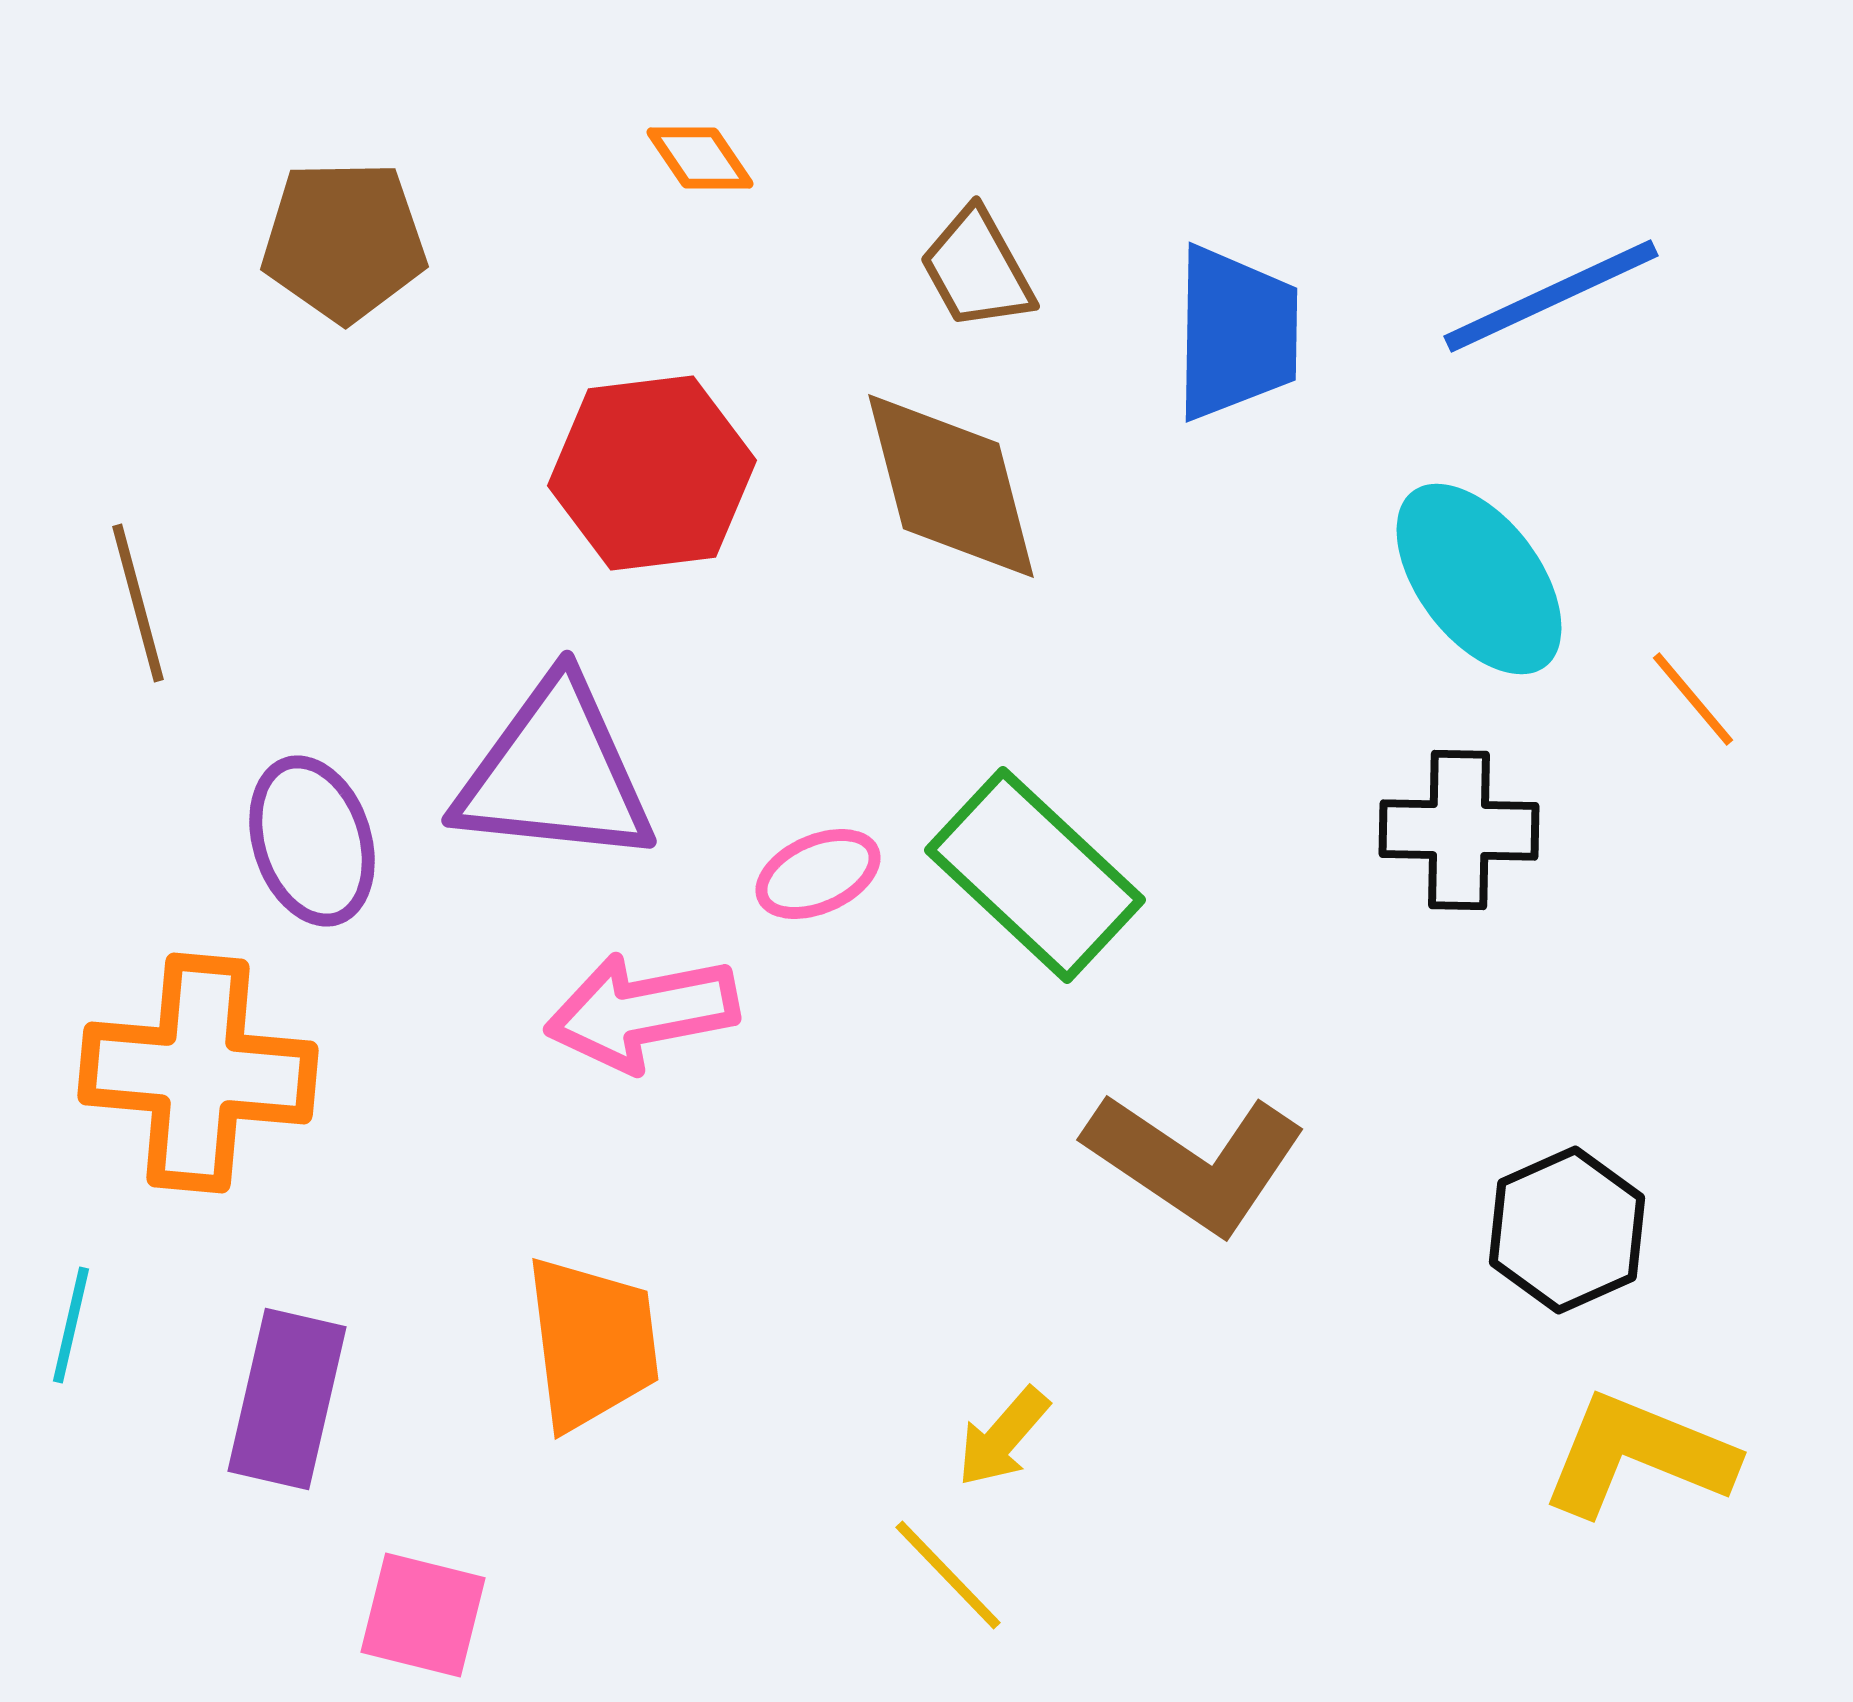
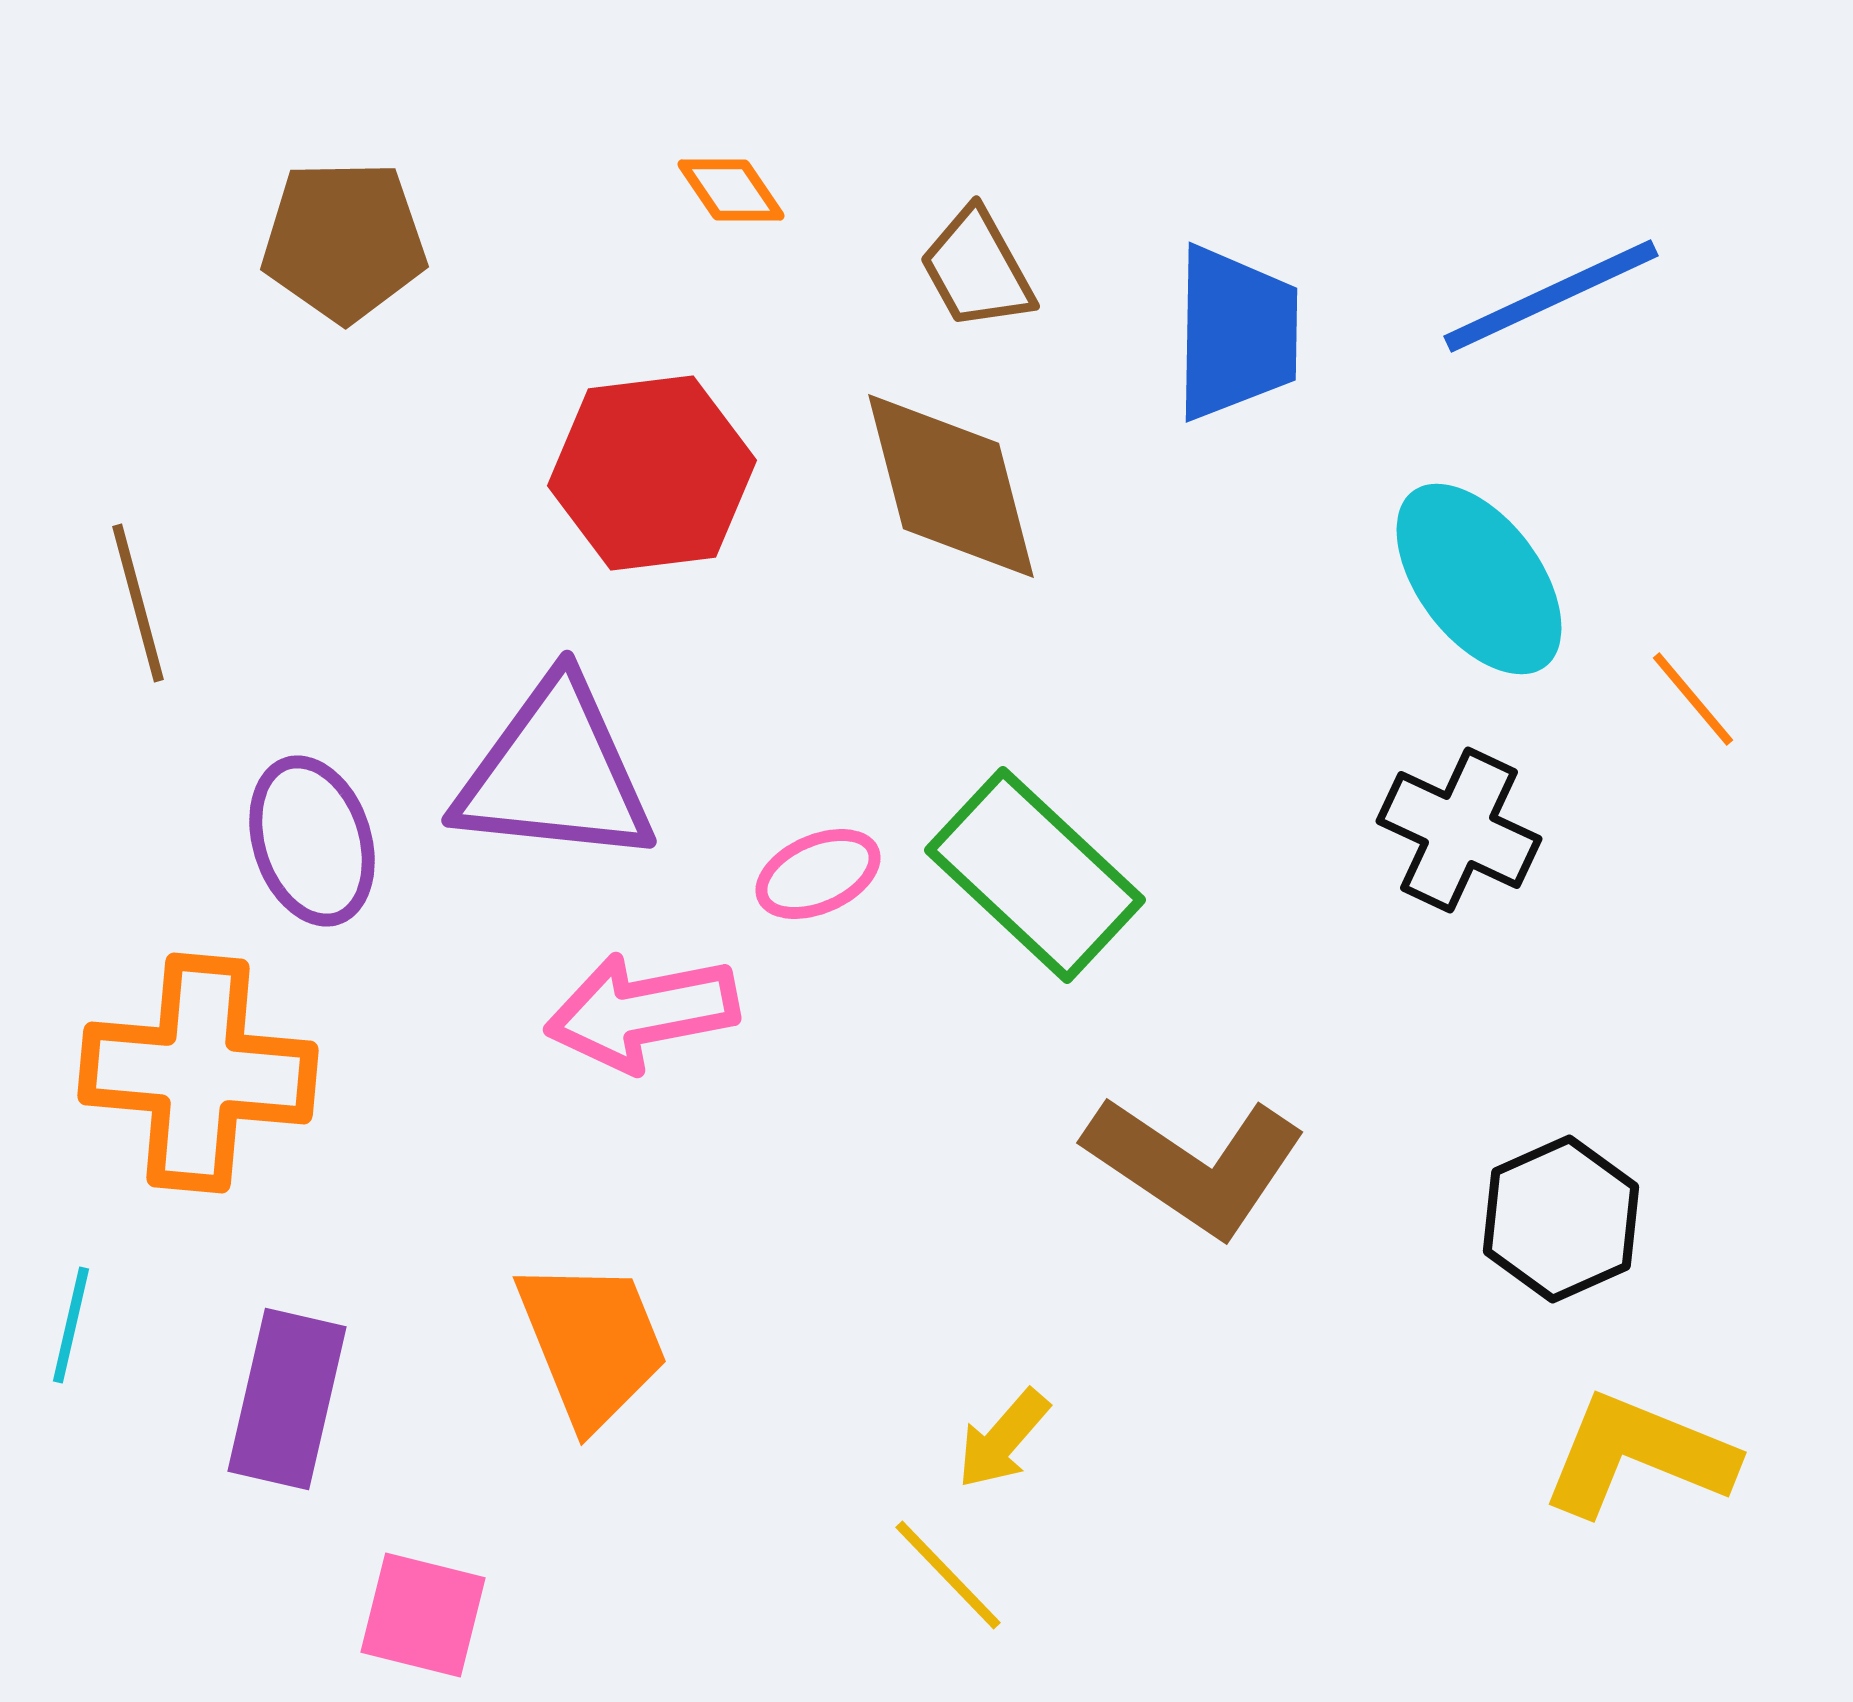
orange diamond: moved 31 px right, 32 px down
black cross: rotated 24 degrees clockwise
brown L-shape: moved 3 px down
black hexagon: moved 6 px left, 11 px up
orange trapezoid: rotated 15 degrees counterclockwise
yellow arrow: moved 2 px down
